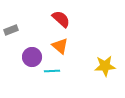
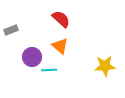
cyan line: moved 3 px left, 1 px up
